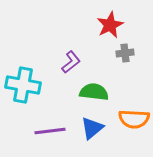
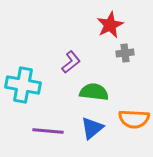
purple line: moved 2 px left; rotated 12 degrees clockwise
